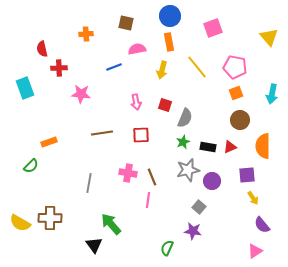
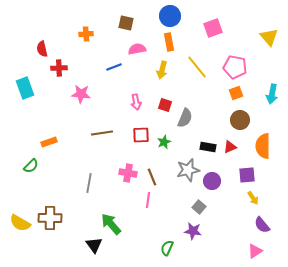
green star at (183, 142): moved 19 px left
